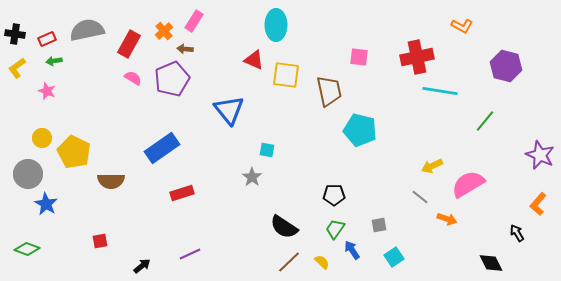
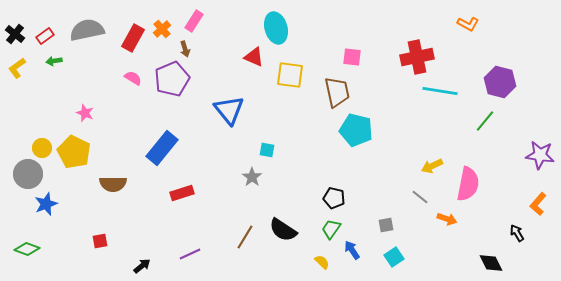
cyan ellipse at (276, 25): moved 3 px down; rotated 16 degrees counterclockwise
orange L-shape at (462, 26): moved 6 px right, 2 px up
orange cross at (164, 31): moved 2 px left, 2 px up
black cross at (15, 34): rotated 30 degrees clockwise
red rectangle at (47, 39): moved 2 px left, 3 px up; rotated 12 degrees counterclockwise
red rectangle at (129, 44): moved 4 px right, 6 px up
brown arrow at (185, 49): rotated 112 degrees counterclockwise
pink square at (359, 57): moved 7 px left
red triangle at (254, 60): moved 3 px up
purple hexagon at (506, 66): moved 6 px left, 16 px down
yellow square at (286, 75): moved 4 px right
pink star at (47, 91): moved 38 px right, 22 px down
brown trapezoid at (329, 91): moved 8 px right, 1 px down
cyan pentagon at (360, 130): moved 4 px left
yellow circle at (42, 138): moved 10 px down
blue rectangle at (162, 148): rotated 16 degrees counterclockwise
purple star at (540, 155): rotated 16 degrees counterclockwise
brown semicircle at (111, 181): moved 2 px right, 3 px down
pink semicircle at (468, 184): rotated 132 degrees clockwise
black pentagon at (334, 195): moved 3 px down; rotated 15 degrees clockwise
blue star at (46, 204): rotated 20 degrees clockwise
gray square at (379, 225): moved 7 px right
black semicircle at (284, 227): moved 1 px left, 3 px down
green trapezoid at (335, 229): moved 4 px left
brown line at (289, 262): moved 44 px left, 25 px up; rotated 15 degrees counterclockwise
